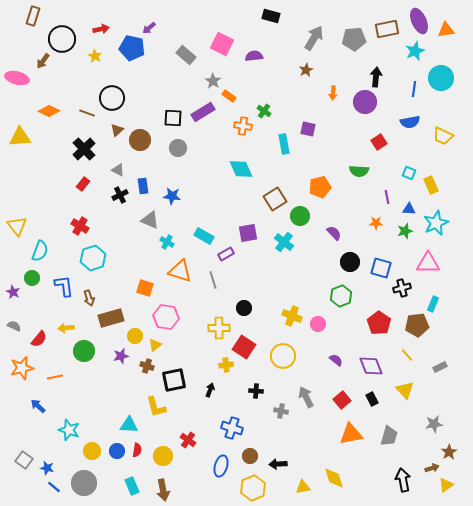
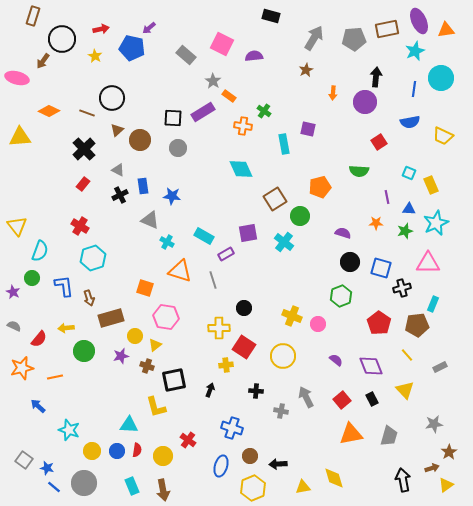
purple semicircle at (334, 233): moved 9 px right; rotated 28 degrees counterclockwise
